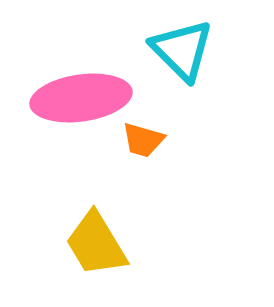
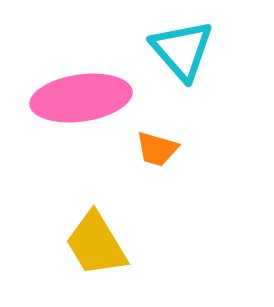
cyan triangle: rotated 4 degrees clockwise
orange trapezoid: moved 14 px right, 9 px down
